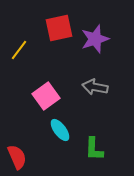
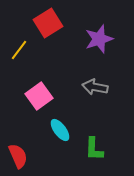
red square: moved 11 px left, 5 px up; rotated 20 degrees counterclockwise
purple star: moved 4 px right
pink square: moved 7 px left
red semicircle: moved 1 px right, 1 px up
